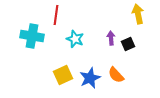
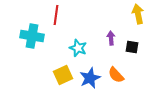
cyan star: moved 3 px right, 9 px down
black square: moved 4 px right, 3 px down; rotated 32 degrees clockwise
